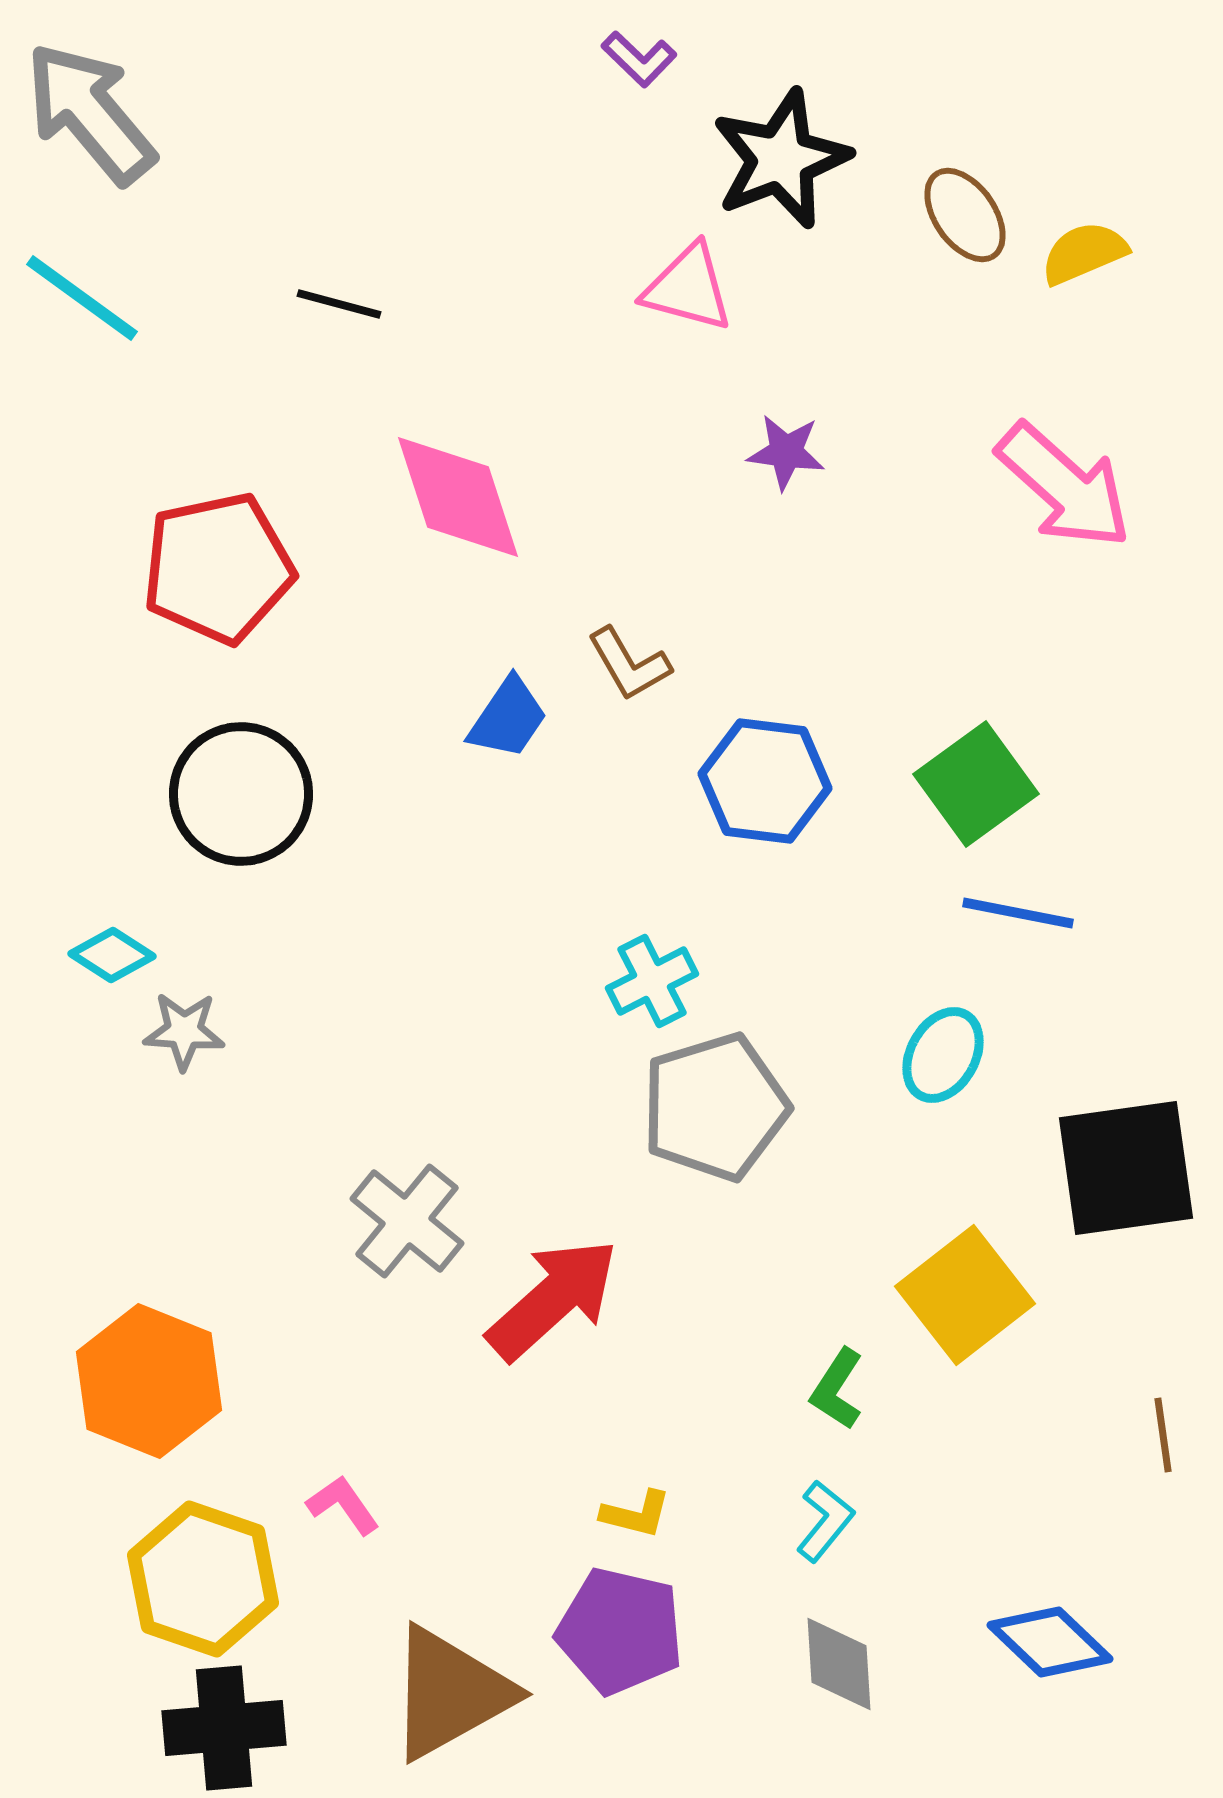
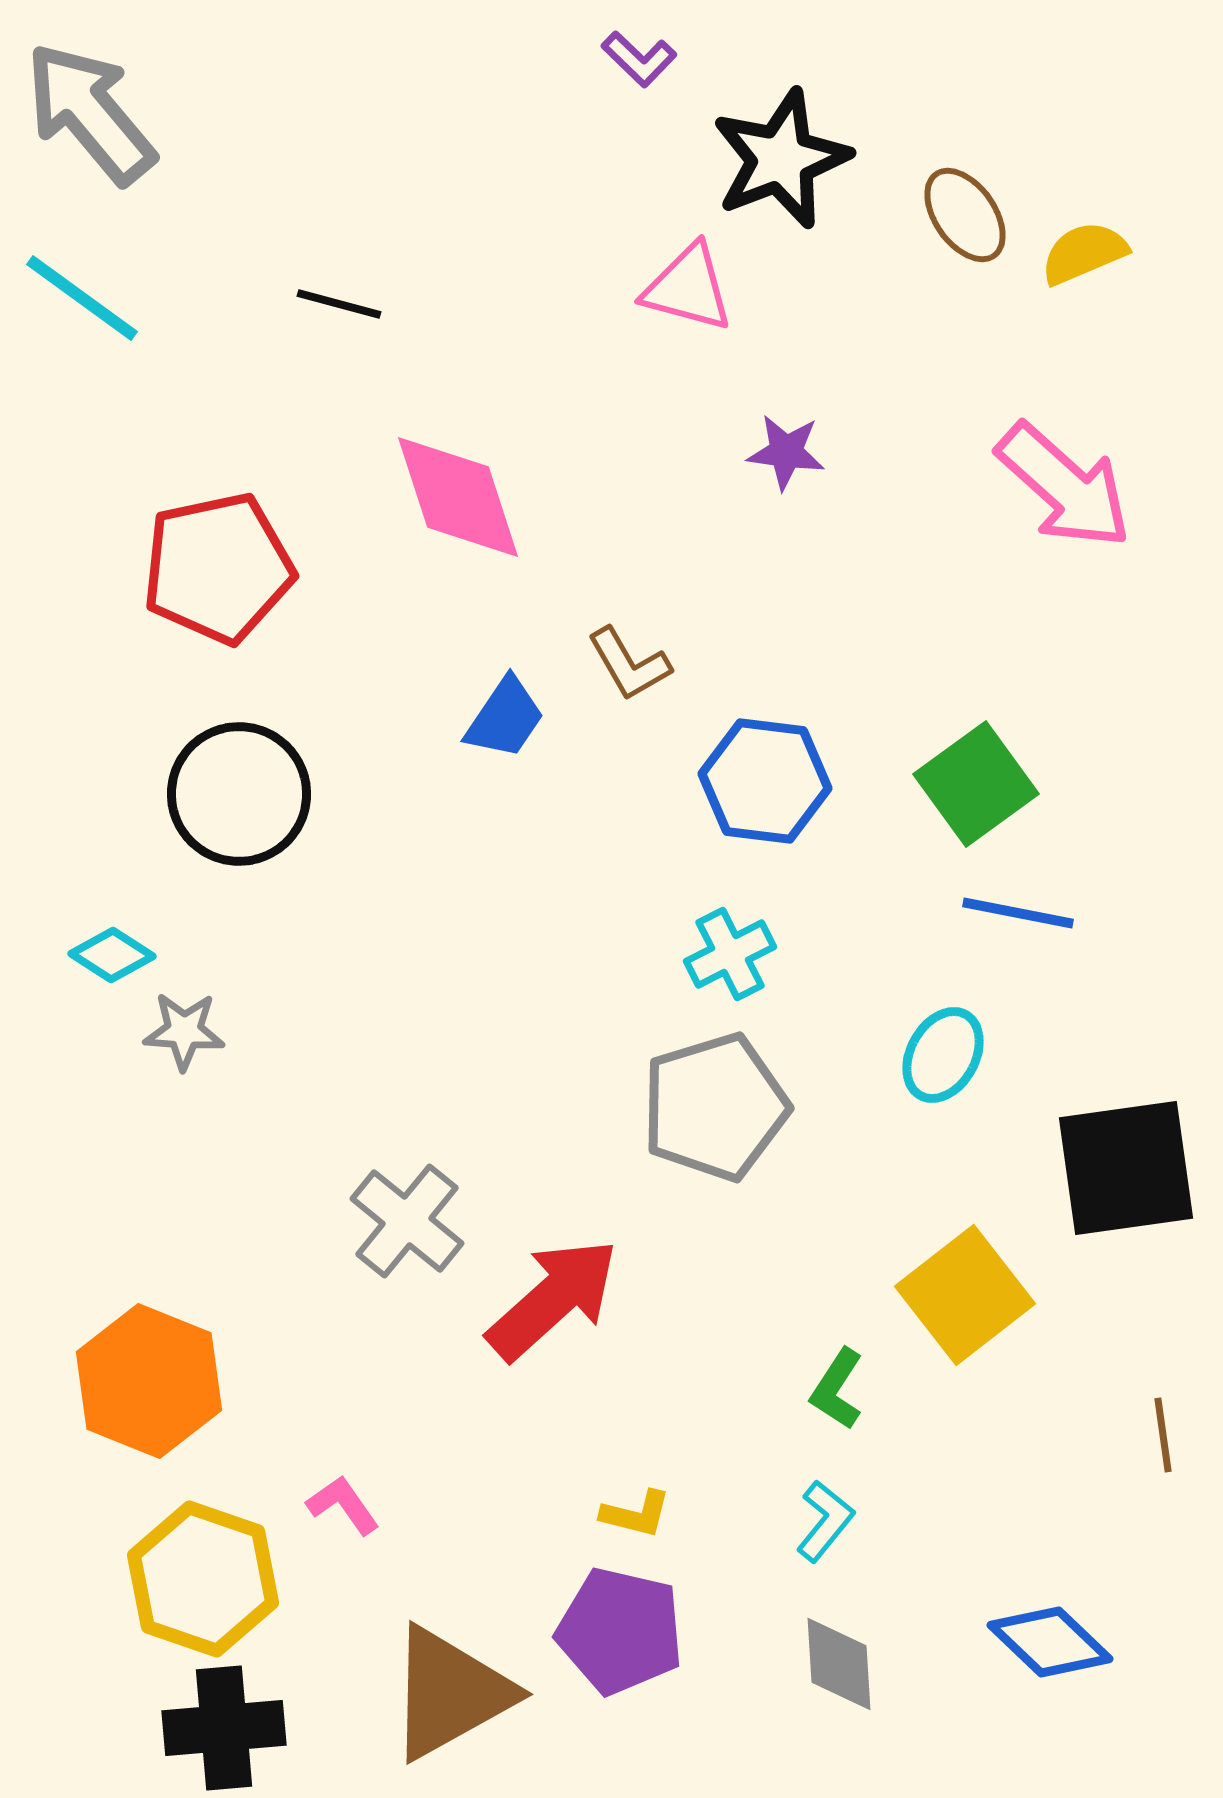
blue trapezoid: moved 3 px left
black circle: moved 2 px left
cyan cross: moved 78 px right, 27 px up
